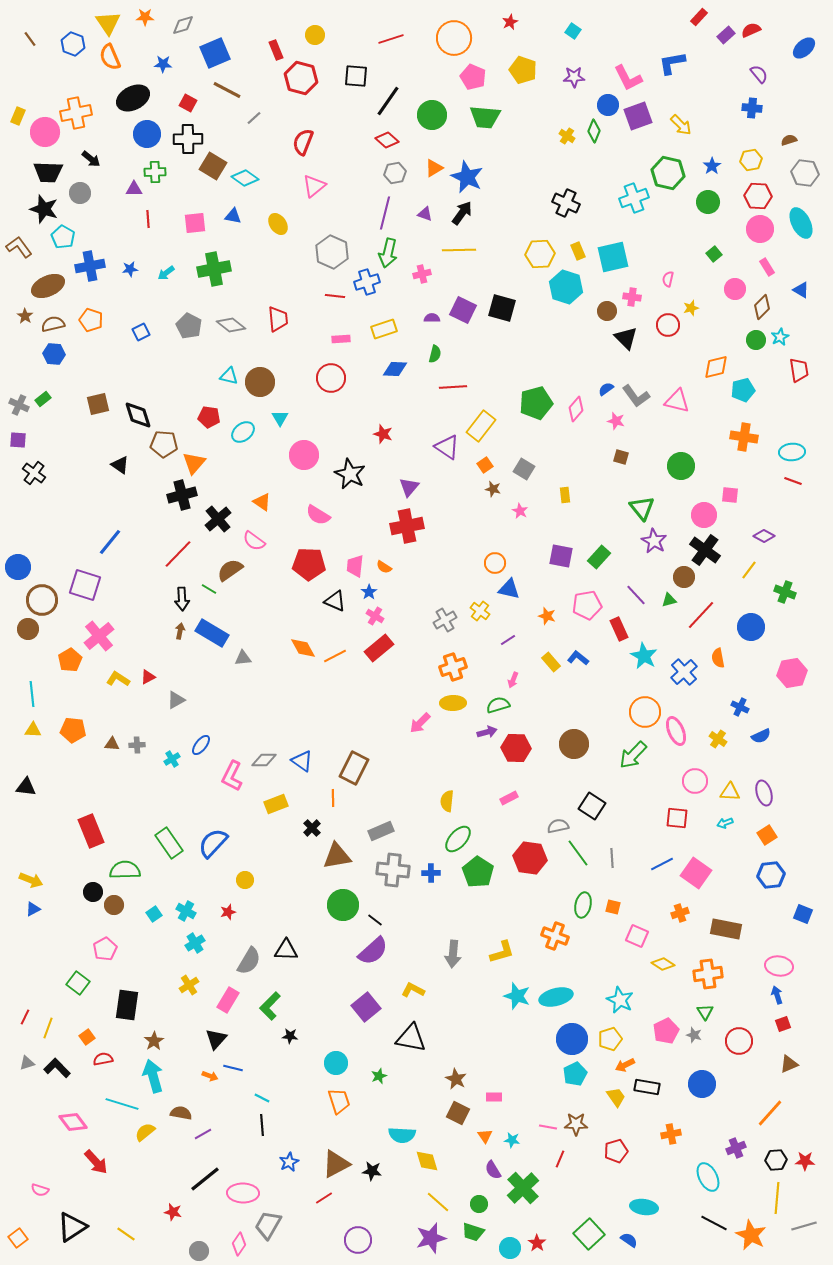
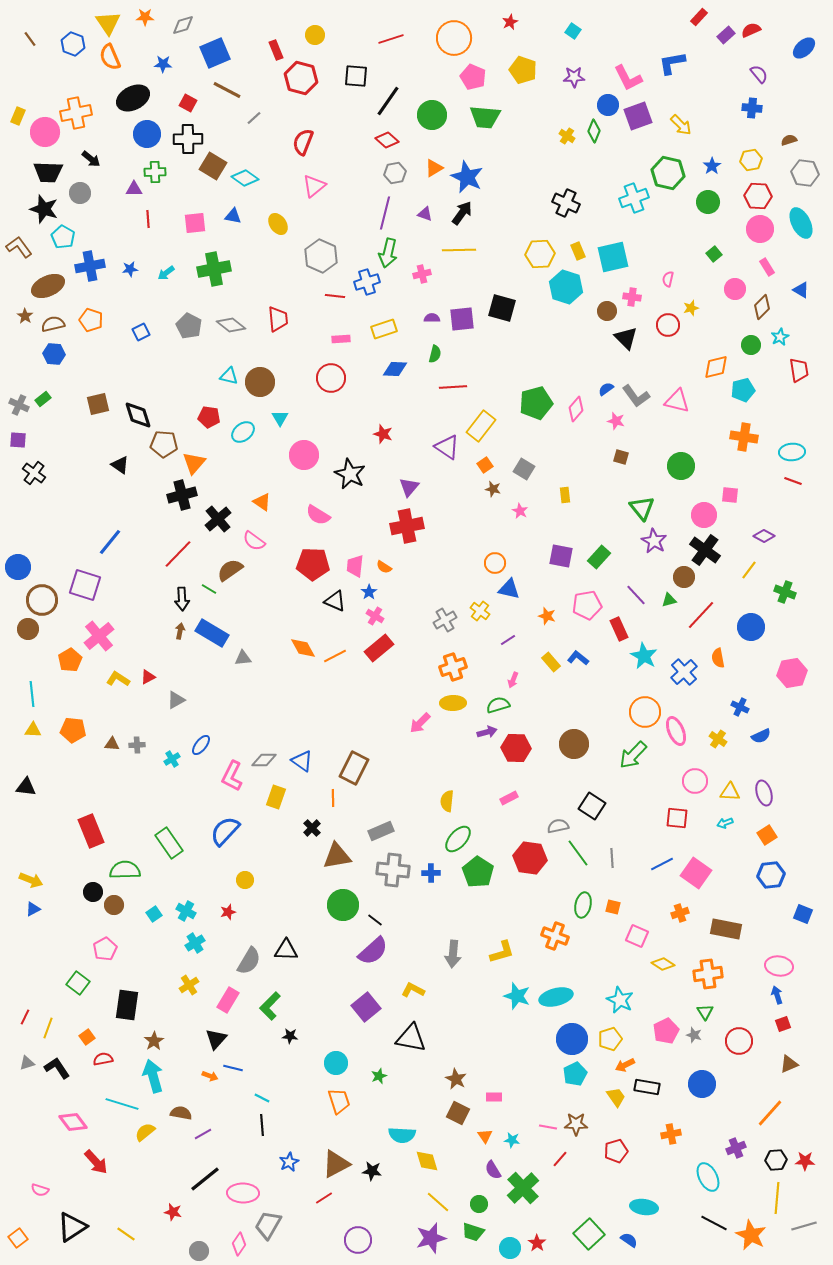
gray hexagon at (332, 252): moved 11 px left, 4 px down
purple square at (463, 310): moved 1 px left, 9 px down; rotated 32 degrees counterclockwise
green circle at (756, 340): moved 5 px left, 5 px down
red pentagon at (309, 564): moved 4 px right
yellow rectangle at (276, 804): moved 7 px up; rotated 50 degrees counterclockwise
blue semicircle at (213, 843): moved 12 px right, 12 px up
black L-shape at (57, 1068): rotated 12 degrees clockwise
red line at (560, 1159): rotated 18 degrees clockwise
